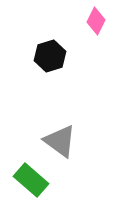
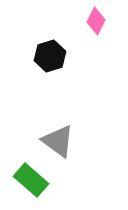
gray triangle: moved 2 px left
